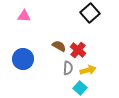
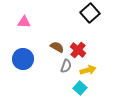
pink triangle: moved 6 px down
brown semicircle: moved 2 px left, 1 px down
gray semicircle: moved 2 px left, 2 px up; rotated 16 degrees clockwise
